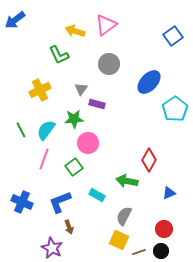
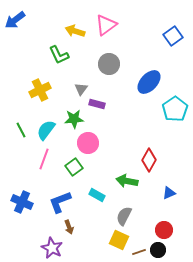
red circle: moved 1 px down
black circle: moved 3 px left, 1 px up
